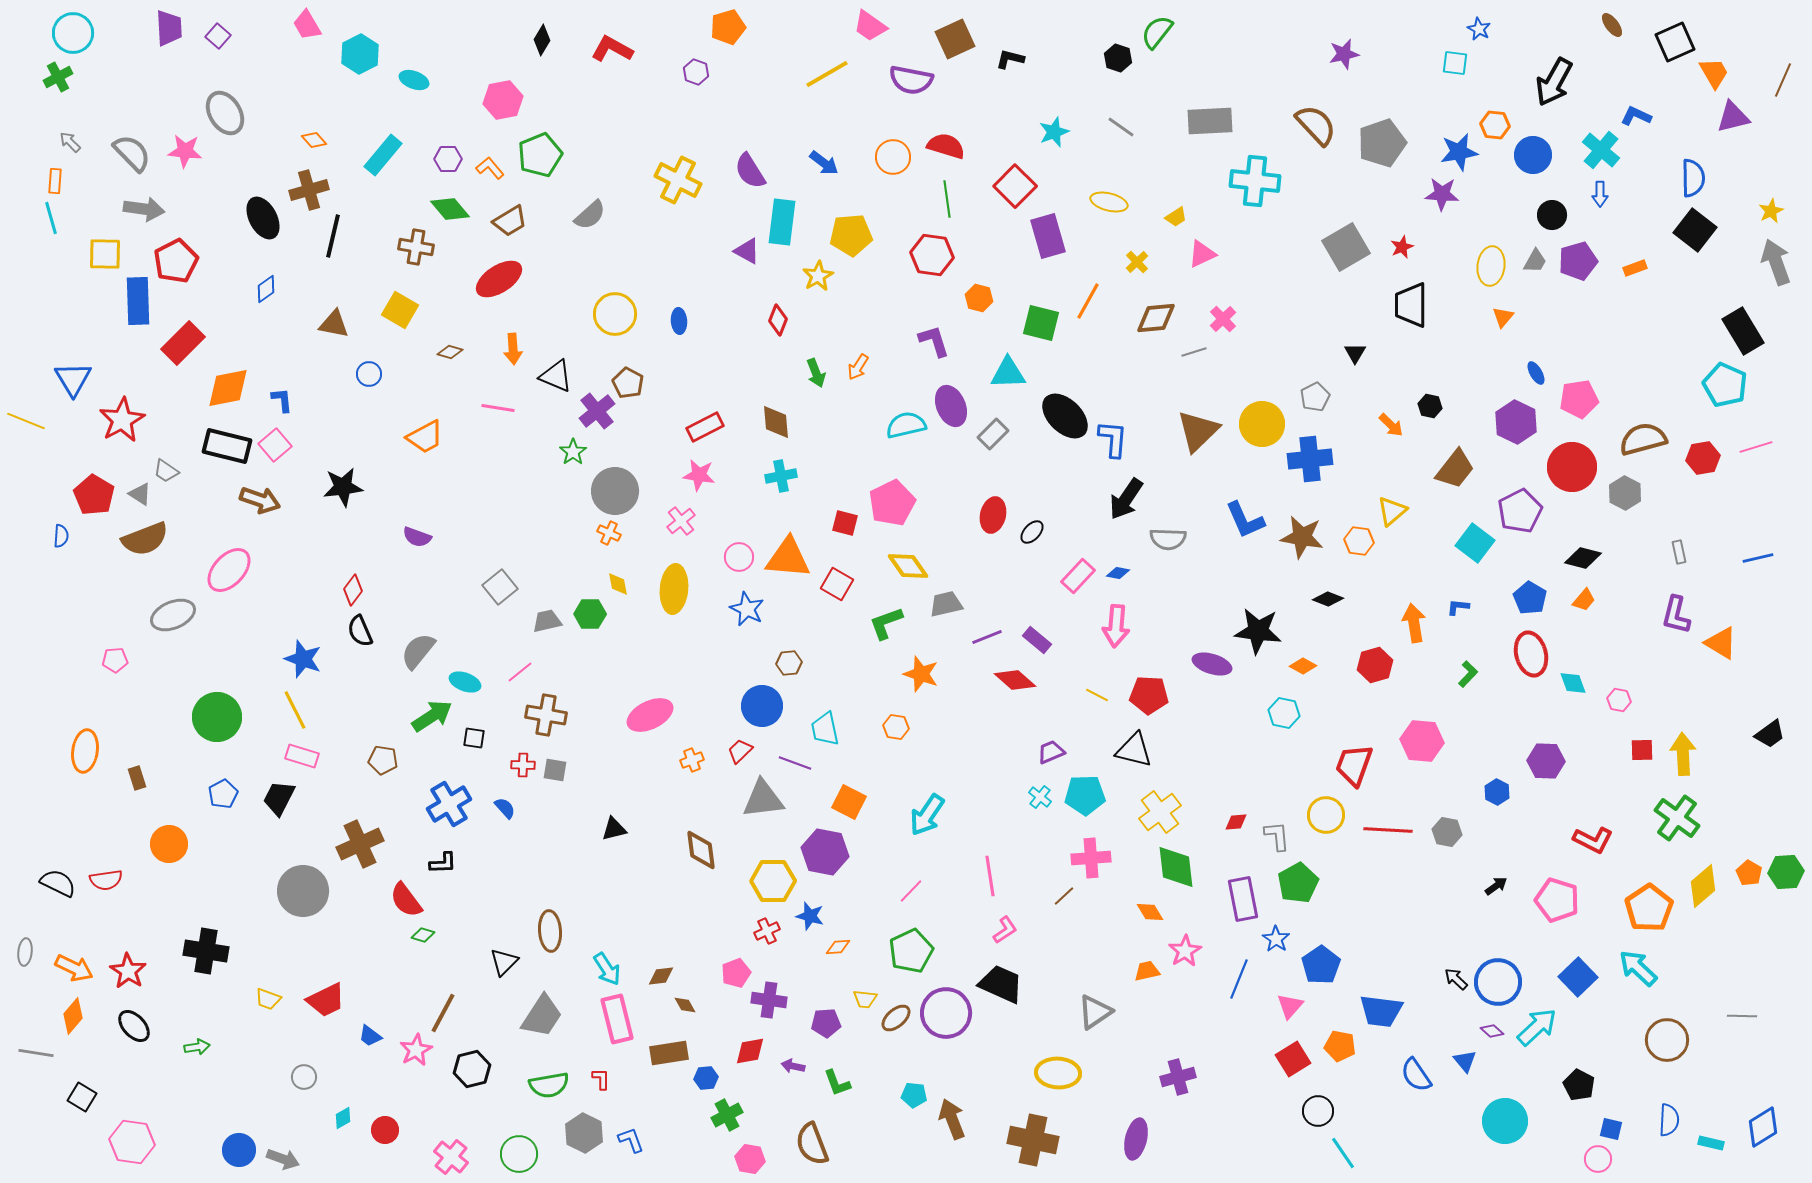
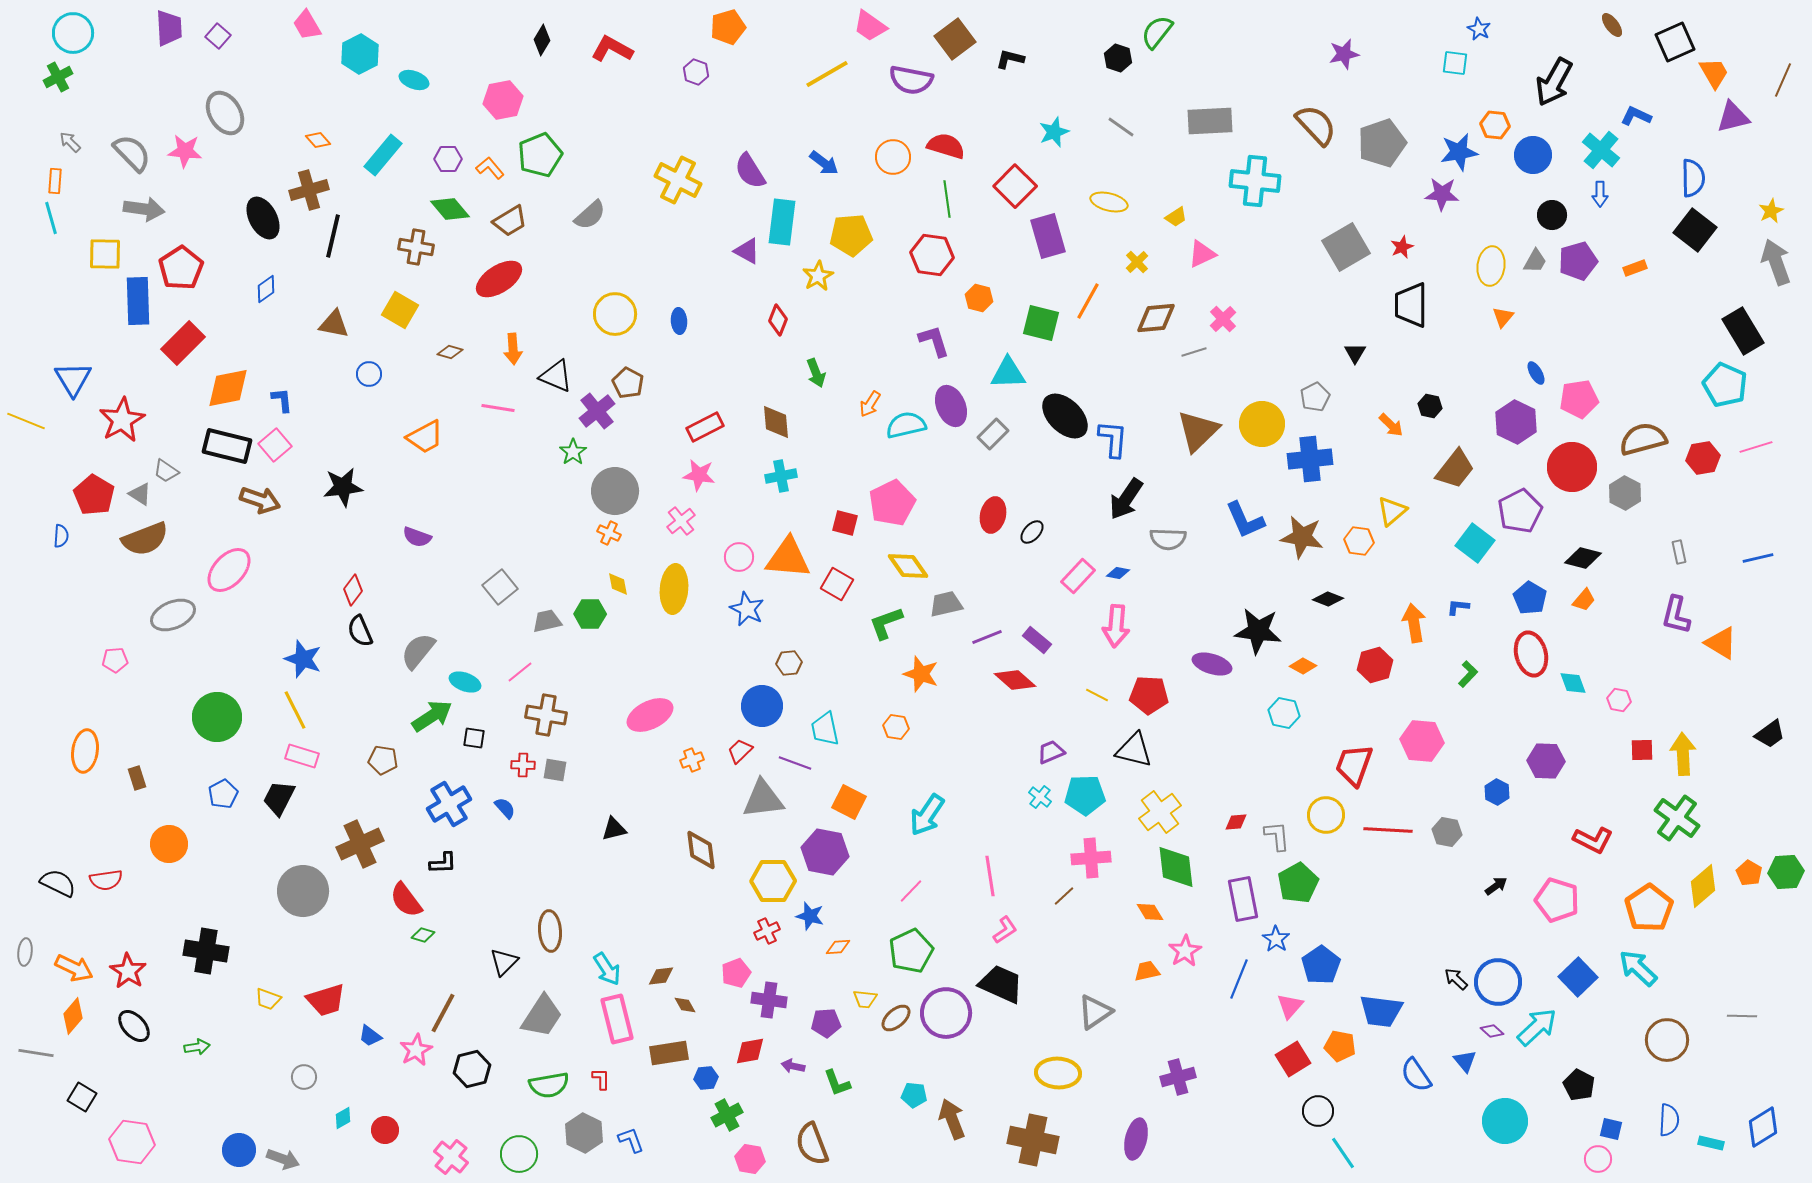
brown square at (955, 39): rotated 12 degrees counterclockwise
orange diamond at (314, 140): moved 4 px right
red pentagon at (176, 261): moved 5 px right, 7 px down; rotated 6 degrees counterclockwise
orange arrow at (858, 367): moved 12 px right, 37 px down
red trapezoid at (326, 1000): rotated 9 degrees clockwise
